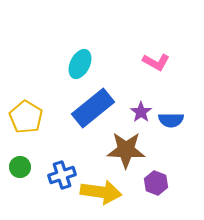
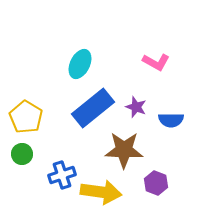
purple star: moved 5 px left, 5 px up; rotated 15 degrees counterclockwise
brown star: moved 2 px left
green circle: moved 2 px right, 13 px up
